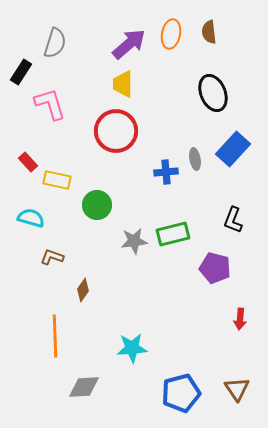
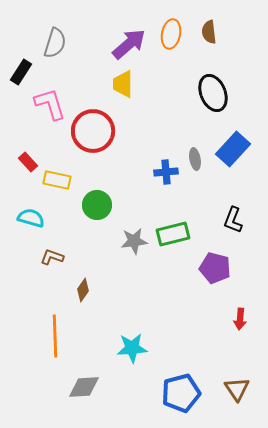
red circle: moved 23 px left
